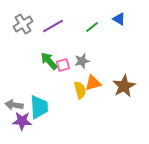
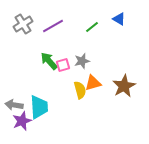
purple star: rotated 24 degrees counterclockwise
